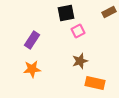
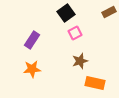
black square: rotated 24 degrees counterclockwise
pink square: moved 3 px left, 2 px down
